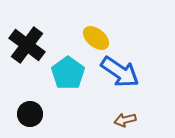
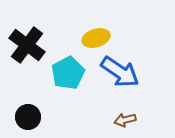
yellow ellipse: rotated 56 degrees counterclockwise
cyan pentagon: rotated 8 degrees clockwise
black circle: moved 2 px left, 3 px down
